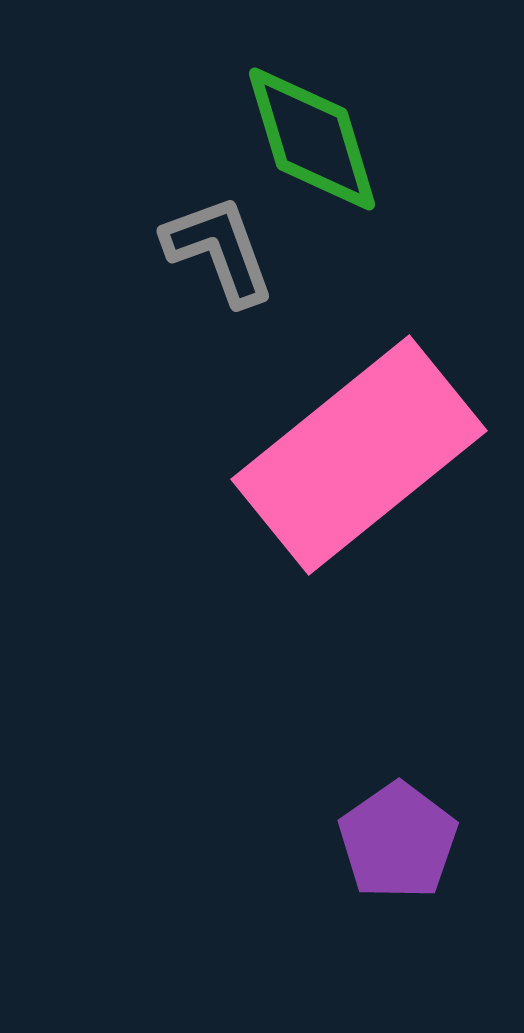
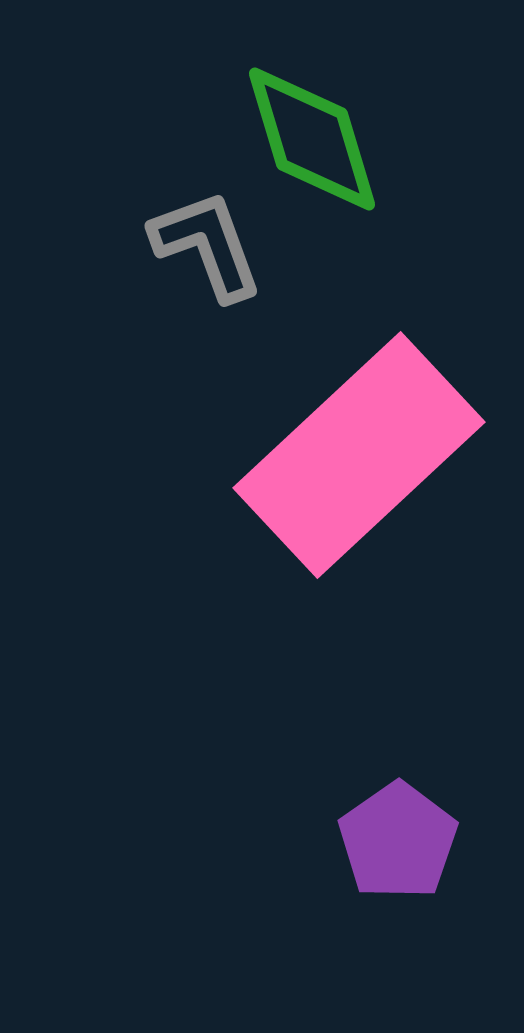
gray L-shape: moved 12 px left, 5 px up
pink rectangle: rotated 4 degrees counterclockwise
